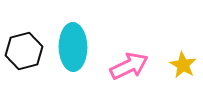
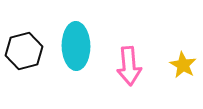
cyan ellipse: moved 3 px right, 1 px up
pink arrow: rotated 111 degrees clockwise
